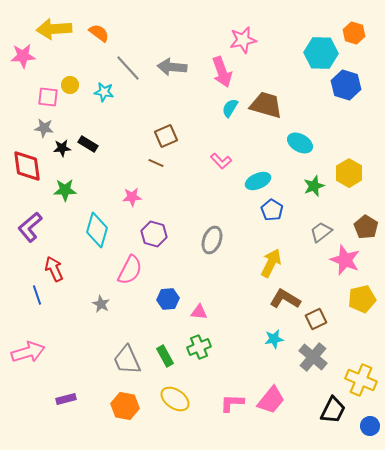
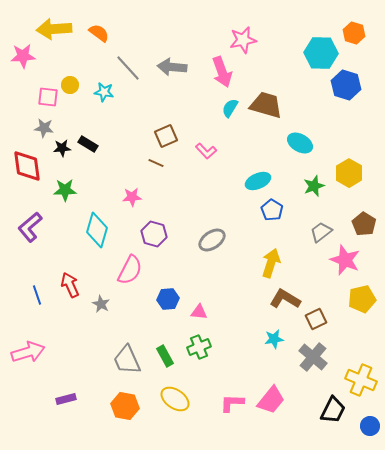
pink L-shape at (221, 161): moved 15 px left, 10 px up
brown pentagon at (366, 227): moved 2 px left, 3 px up
gray ellipse at (212, 240): rotated 36 degrees clockwise
yellow arrow at (271, 263): rotated 8 degrees counterclockwise
red arrow at (54, 269): moved 16 px right, 16 px down
